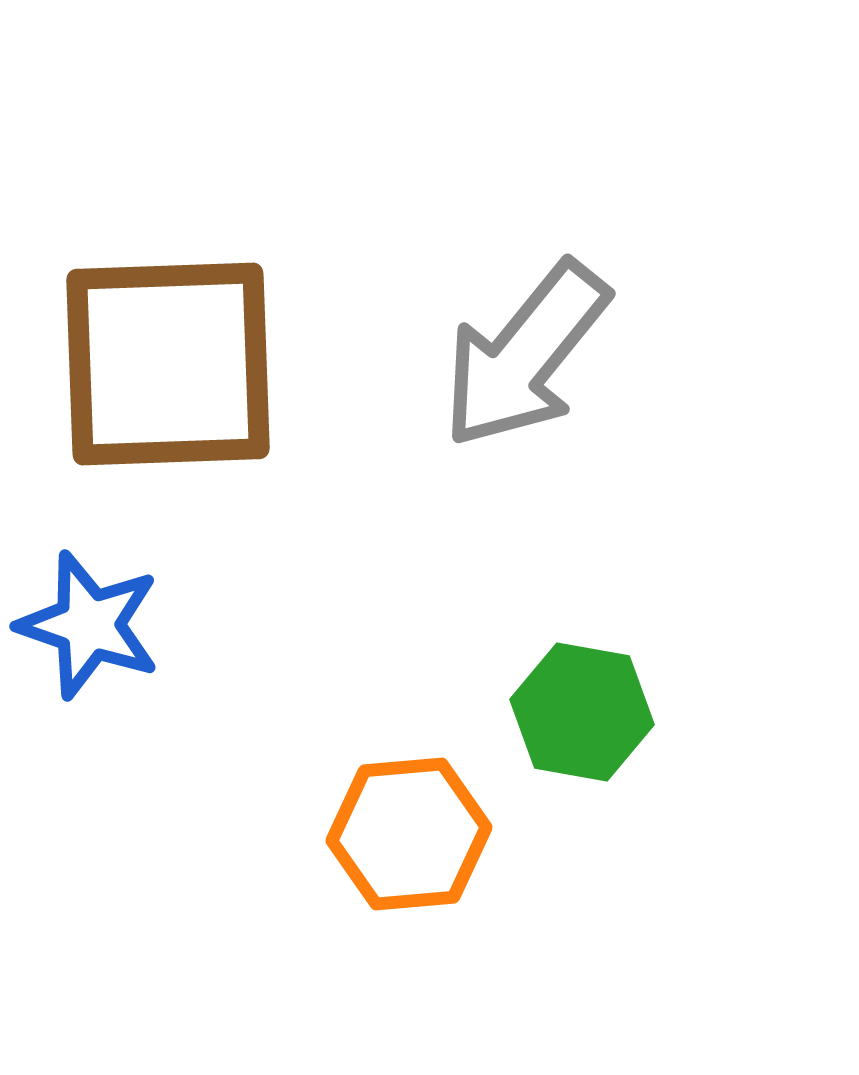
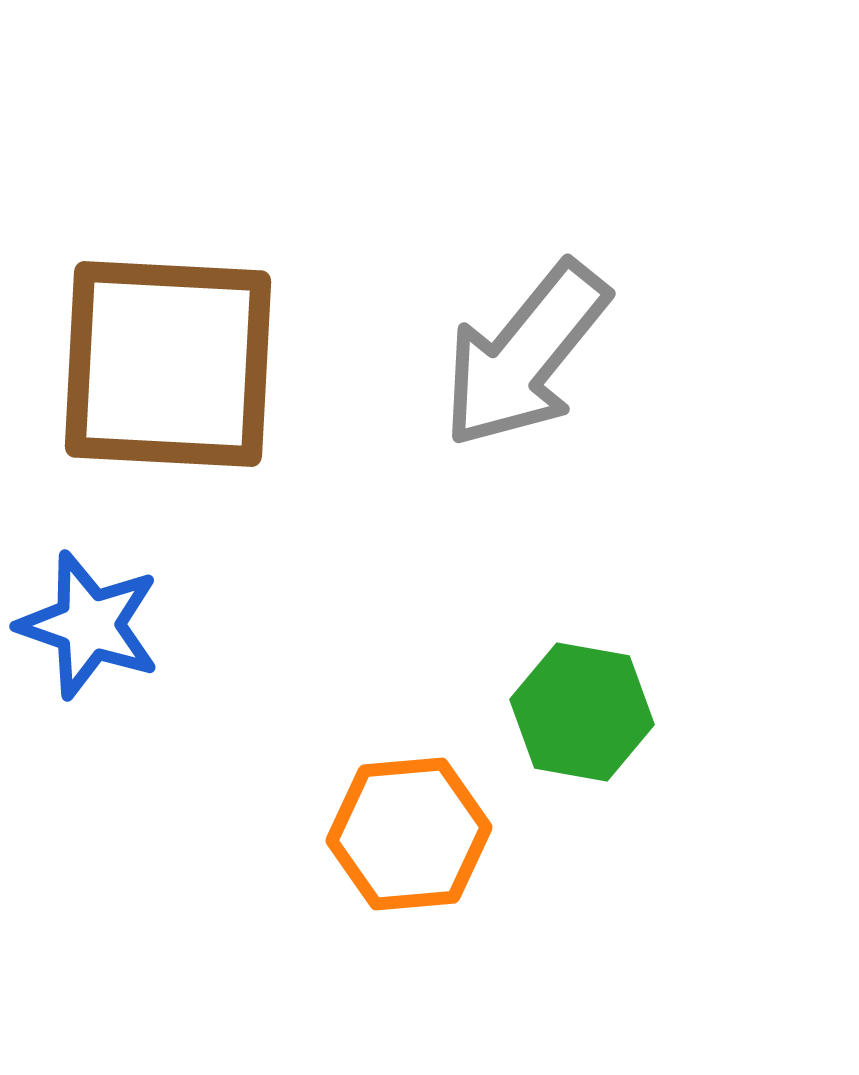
brown square: rotated 5 degrees clockwise
